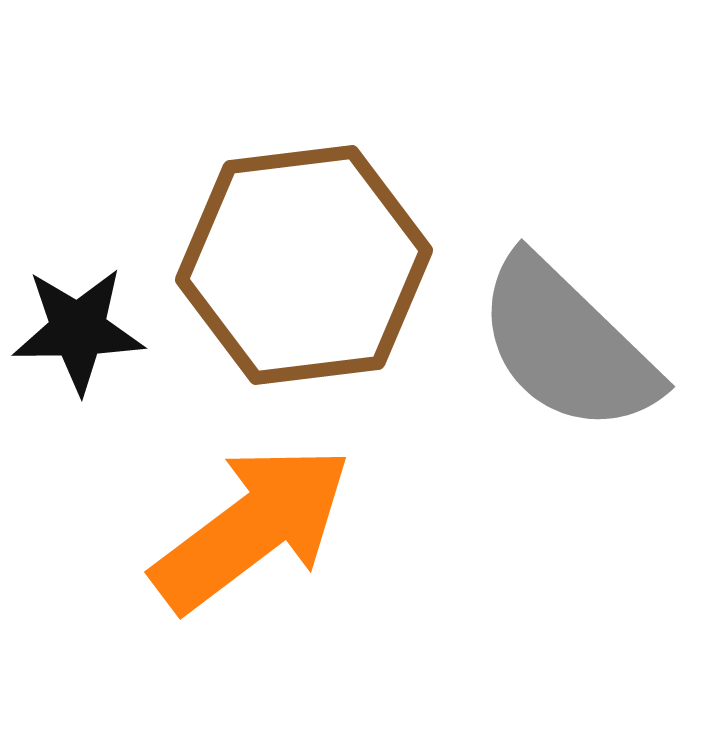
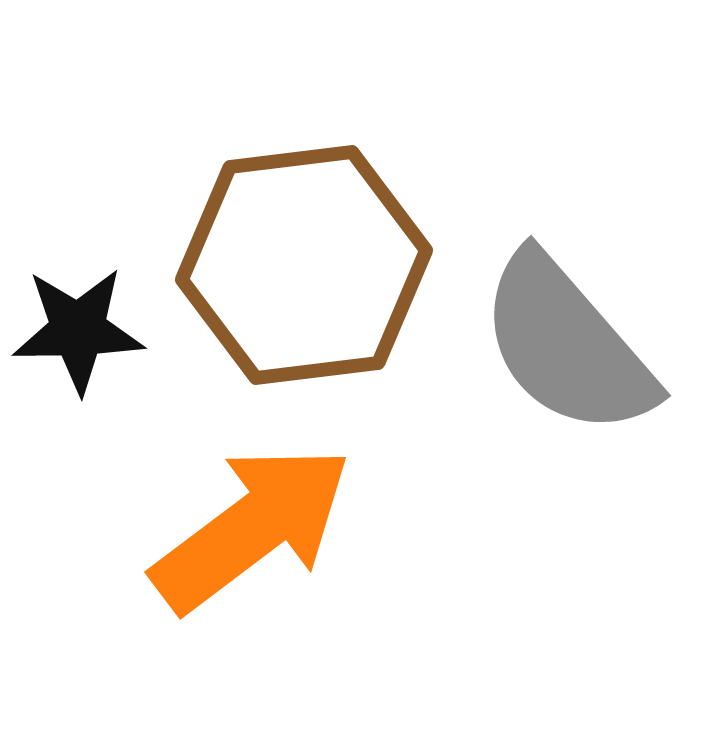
gray semicircle: rotated 5 degrees clockwise
